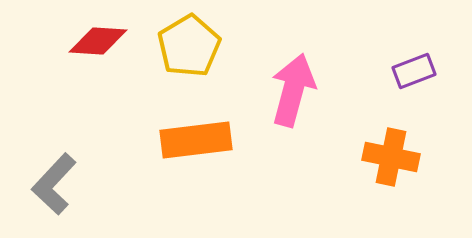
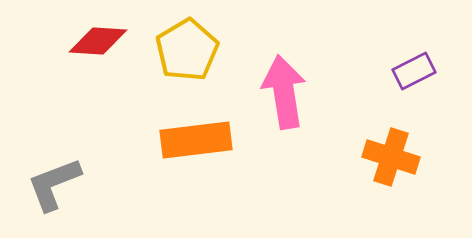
yellow pentagon: moved 2 px left, 4 px down
purple rectangle: rotated 6 degrees counterclockwise
pink arrow: moved 9 px left, 2 px down; rotated 24 degrees counterclockwise
orange cross: rotated 6 degrees clockwise
gray L-shape: rotated 26 degrees clockwise
